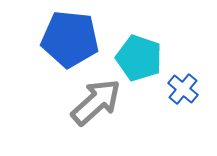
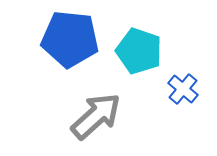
cyan pentagon: moved 7 px up
gray arrow: moved 14 px down
